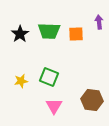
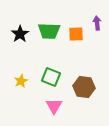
purple arrow: moved 2 px left, 1 px down
green square: moved 2 px right
yellow star: rotated 16 degrees counterclockwise
brown hexagon: moved 8 px left, 13 px up
